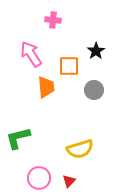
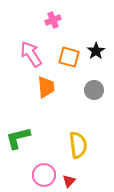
pink cross: rotated 28 degrees counterclockwise
orange square: moved 9 px up; rotated 15 degrees clockwise
yellow semicircle: moved 2 px left, 4 px up; rotated 80 degrees counterclockwise
pink circle: moved 5 px right, 3 px up
